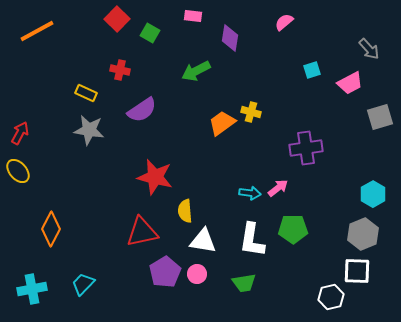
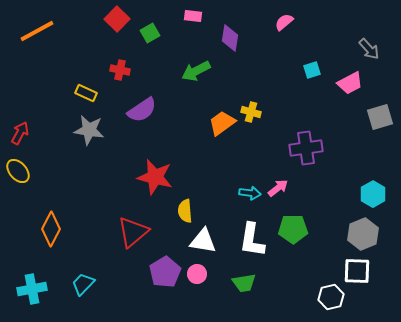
green square: rotated 30 degrees clockwise
red triangle: moved 9 px left; rotated 28 degrees counterclockwise
